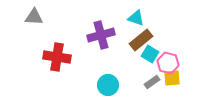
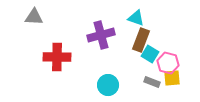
brown rectangle: rotated 30 degrees counterclockwise
red cross: rotated 8 degrees counterclockwise
gray rectangle: rotated 56 degrees clockwise
